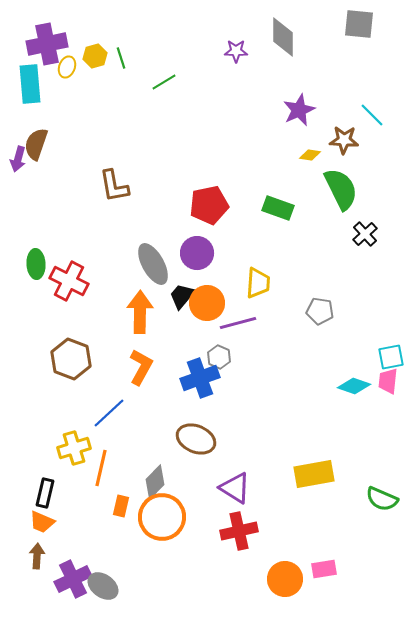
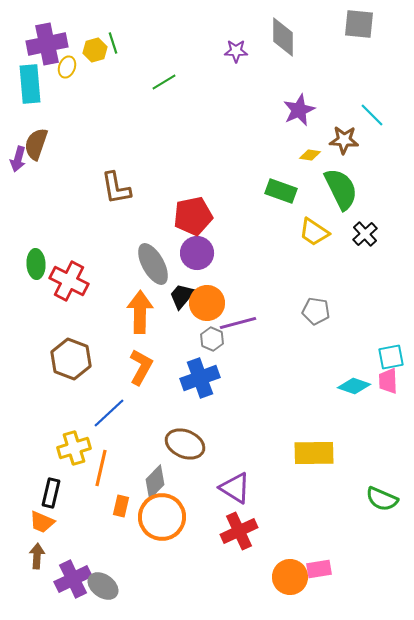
yellow hexagon at (95, 56): moved 6 px up
green line at (121, 58): moved 8 px left, 15 px up
brown L-shape at (114, 186): moved 2 px right, 2 px down
red pentagon at (209, 205): moved 16 px left, 11 px down
green rectangle at (278, 208): moved 3 px right, 17 px up
yellow trapezoid at (258, 283): moved 56 px right, 51 px up; rotated 120 degrees clockwise
gray pentagon at (320, 311): moved 4 px left
gray hexagon at (219, 357): moved 7 px left, 18 px up
pink trapezoid at (388, 381): rotated 8 degrees counterclockwise
brown ellipse at (196, 439): moved 11 px left, 5 px down
yellow rectangle at (314, 474): moved 21 px up; rotated 9 degrees clockwise
black rectangle at (45, 493): moved 6 px right
red cross at (239, 531): rotated 12 degrees counterclockwise
pink rectangle at (324, 569): moved 5 px left
orange circle at (285, 579): moved 5 px right, 2 px up
